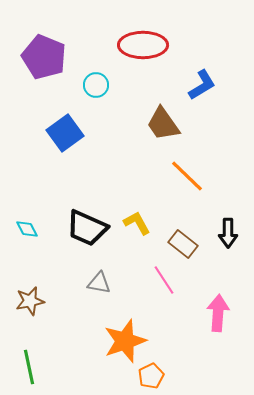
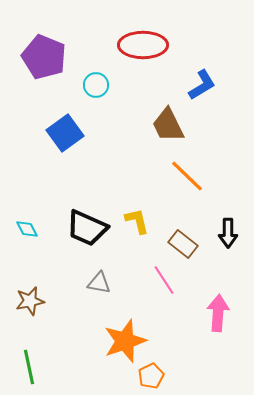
brown trapezoid: moved 5 px right, 1 px down; rotated 9 degrees clockwise
yellow L-shape: moved 2 px up; rotated 16 degrees clockwise
